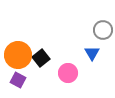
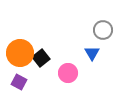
orange circle: moved 2 px right, 2 px up
purple square: moved 1 px right, 2 px down
